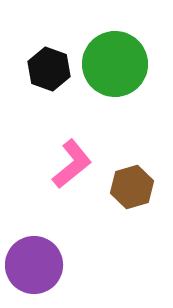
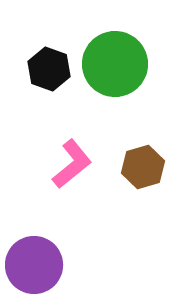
brown hexagon: moved 11 px right, 20 px up
